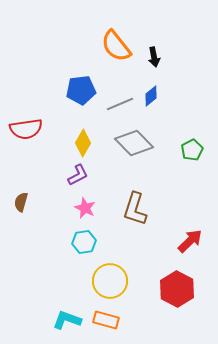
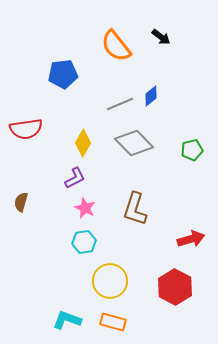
black arrow: moved 7 px right, 20 px up; rotated 42 degrees counterclockwise
blue pentagon: moved 18 px left, 16 px up
green pentagon: rotated 15 degrees clockwise
purple L-shape: moved 3 px left, 3 px down
red arrow: moved 1 px right, 2 px up; rotated 28 degrees clockwise
red hexagon: moved 2 px left, 2 px up
orange rectangle: moved 7 px right, 2 px down
